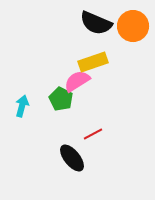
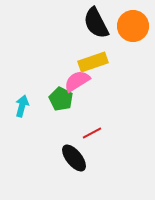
black semicircle: rotated 40 degrees clockwise
red line: moved 1 px left, 1 px up
black ellipse: moved 2 px right
